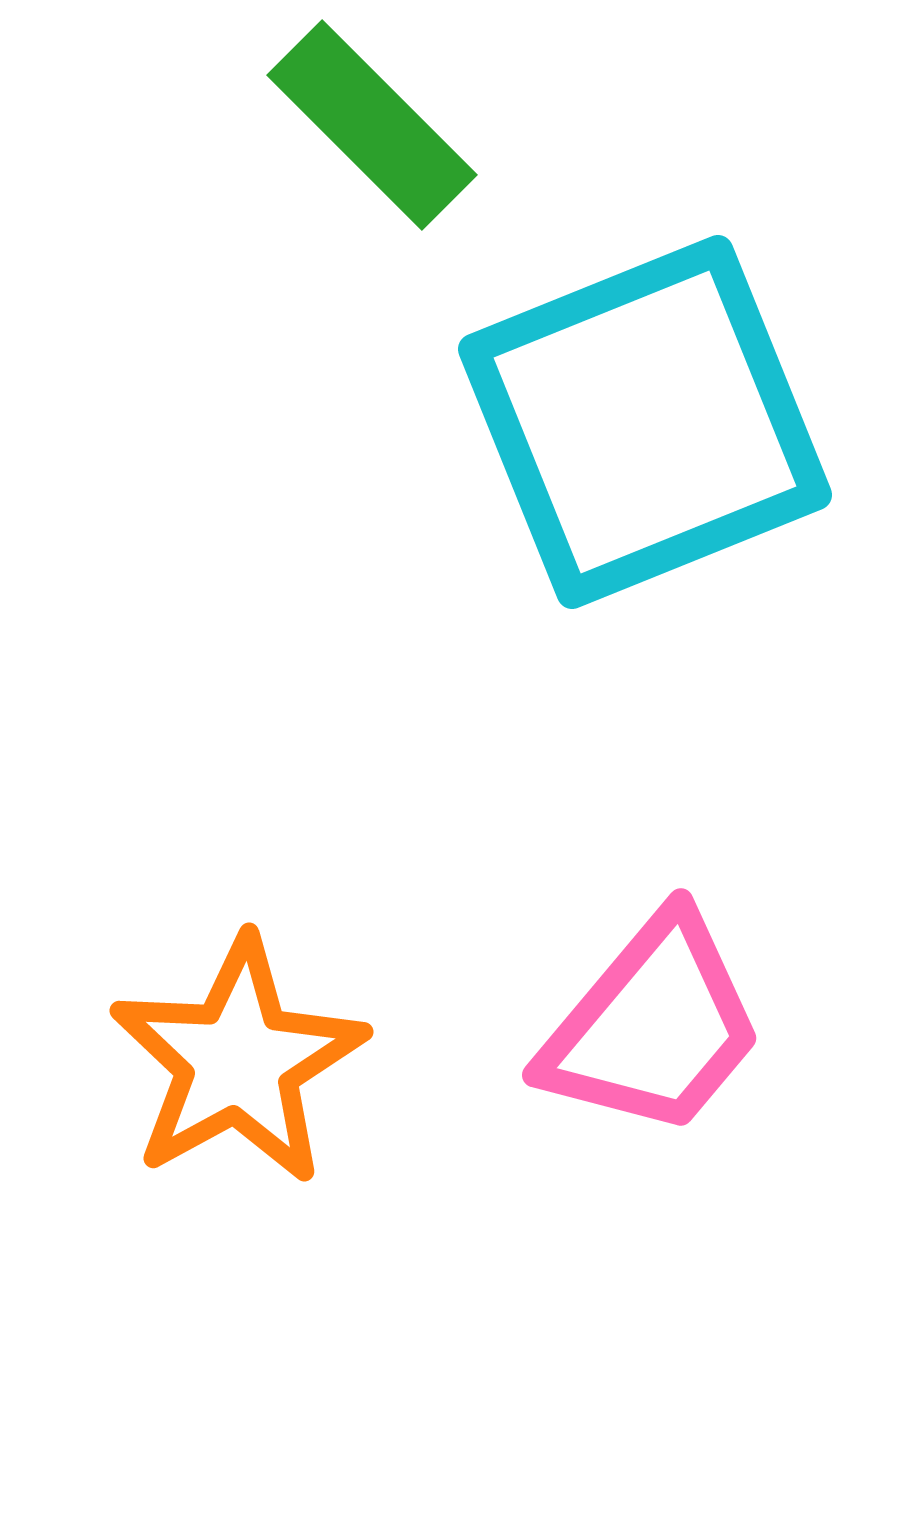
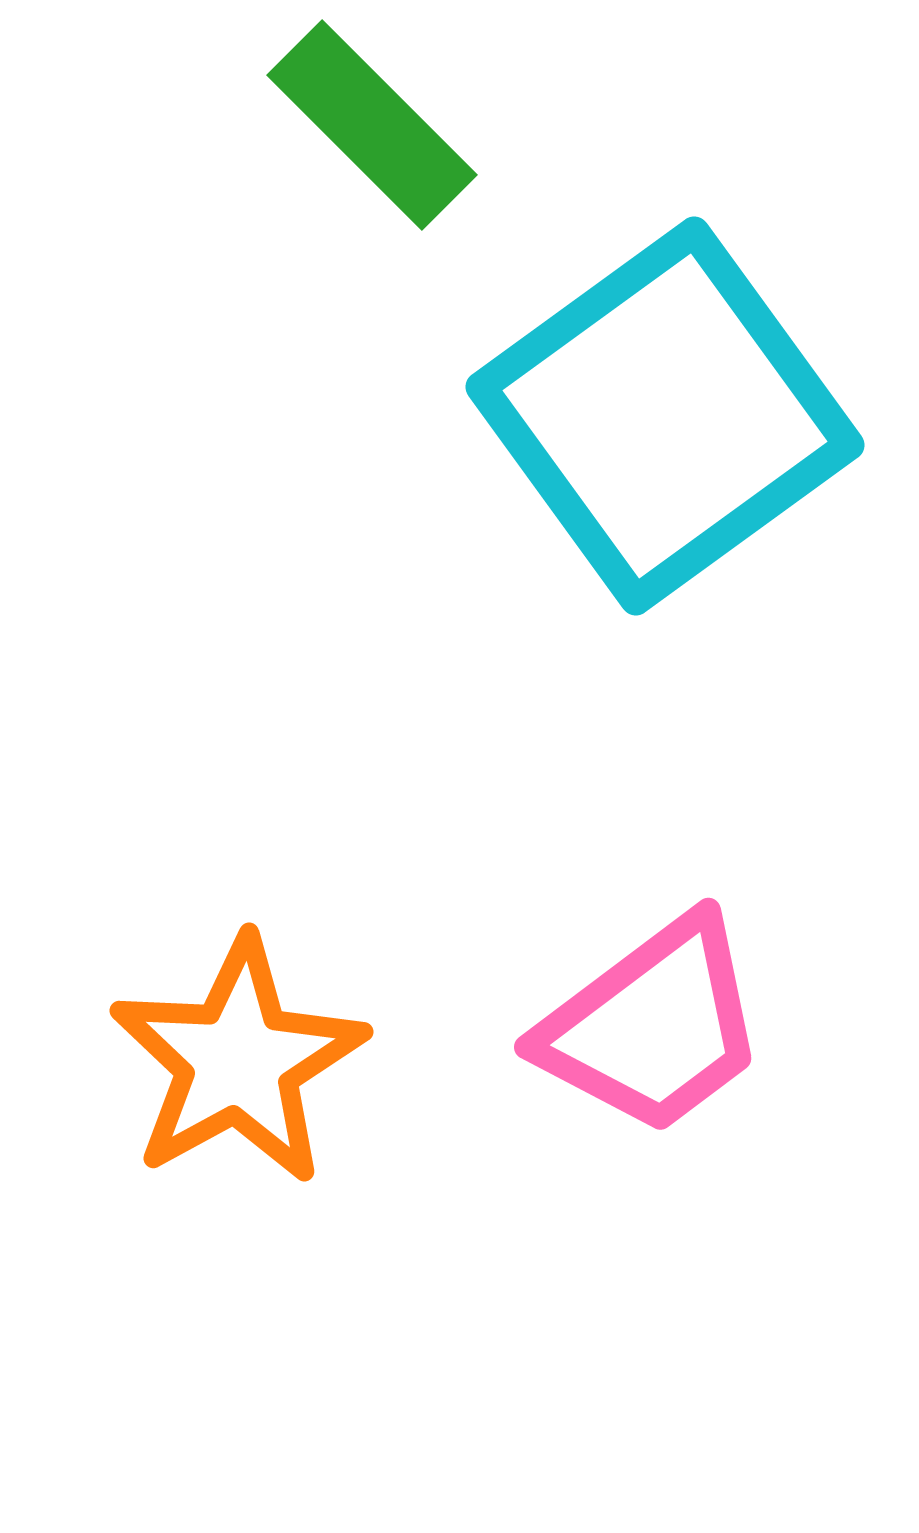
cyan square: moved 20 px right, 6 px up; rotated 14 degrees counterclockwise
pink trapezoid: rotated 13 degrees clockwise
